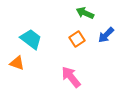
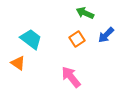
orange triangle: moved 1 px right; rotated 14 degrees clockwise
